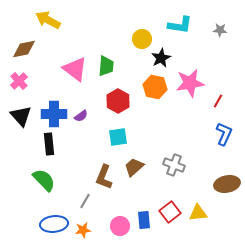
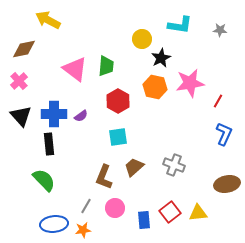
gray line: moved 1 px right, 5 px down
pink circle: moved 5 px left, 18 px up
